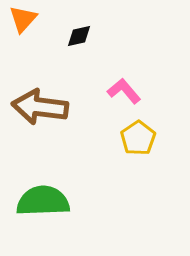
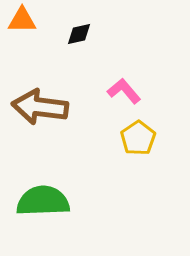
orange triangle: moved 1 px left, 1 px down; rotated 48 degrees clockwise
black diamond: moved 2 px up
